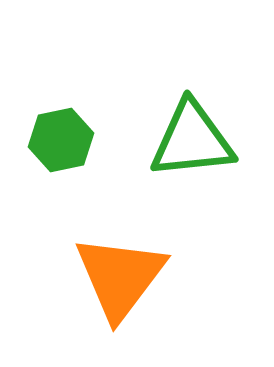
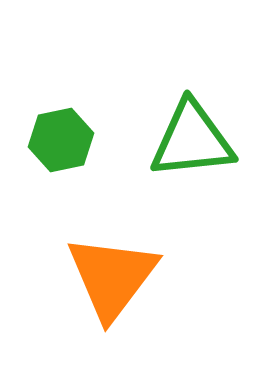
orange triangle: moved 8 px left
